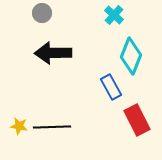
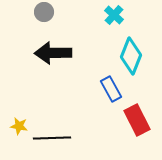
gray circle: moved 2 px right, 1 px up
blue rectangle: moved 2 px down
black line: moved 11 px down
